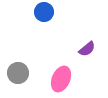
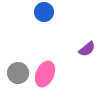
pink ellipse: moved 16 px left, 5 px up
